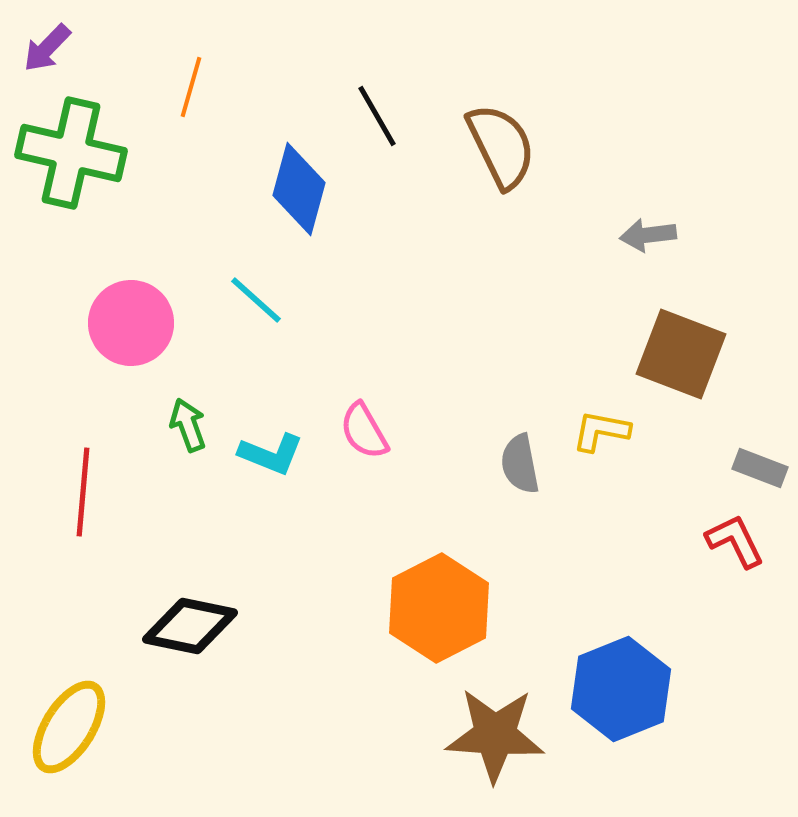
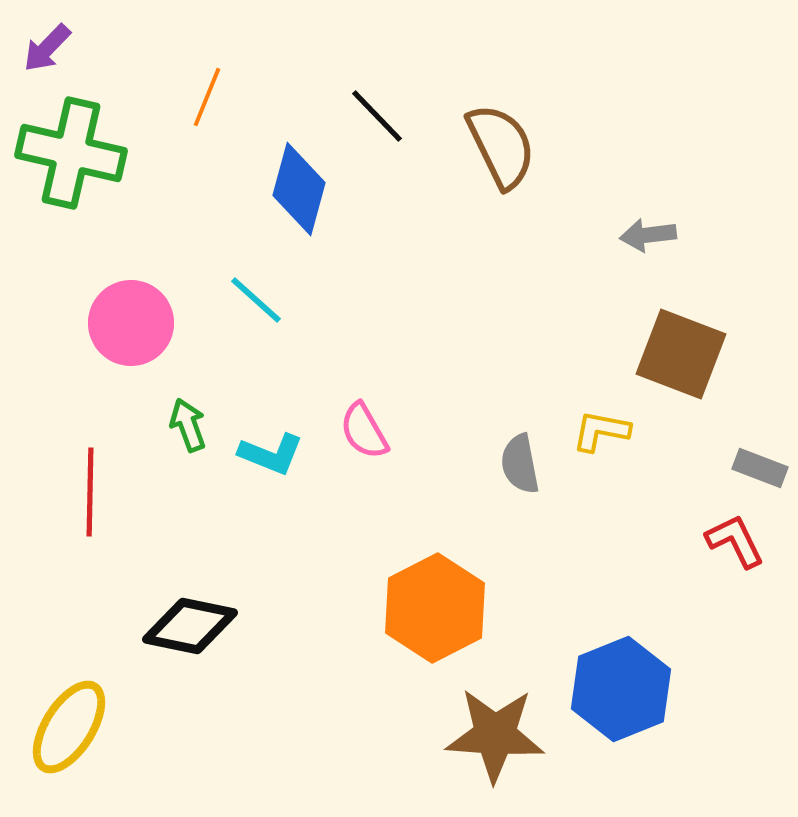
orange line: moved 16 px right, 10 px down; rotated 6 degrees clockwise
black line: rotated 14 degrees counterclockwise
red line: moved 7 px right; rotated 4 degrees counterclockwise
orange hexagon: moved 4 px left
